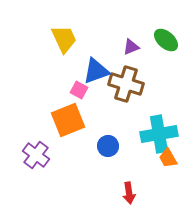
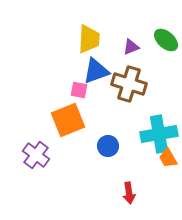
yellow trapezoid: moved 25 px right; rotated 28 degrees clockwise
brown cross: moved 3 px right
pink square: rotated 18 degrees counterclockwise
